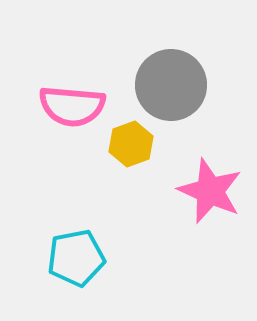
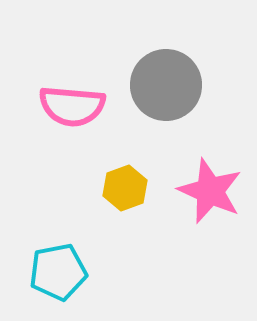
gray circle: moved 5 px left
yellow hexagon: moved 6 px left, 44 px down
cyan pentagon: moved 18 px left, 14 px down
